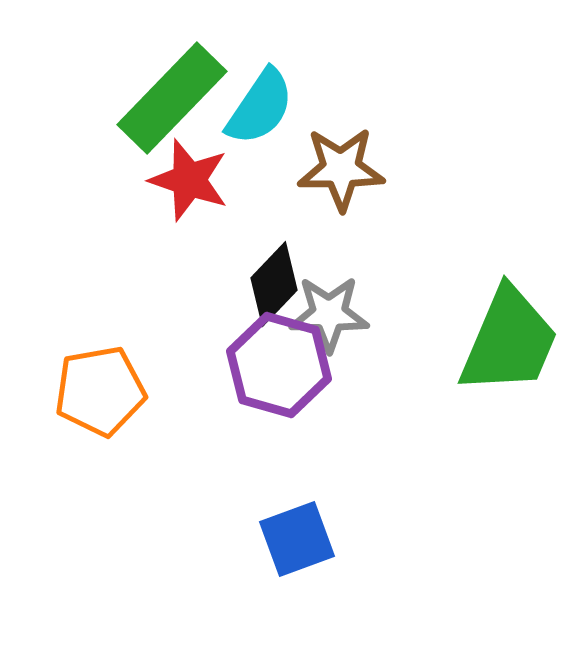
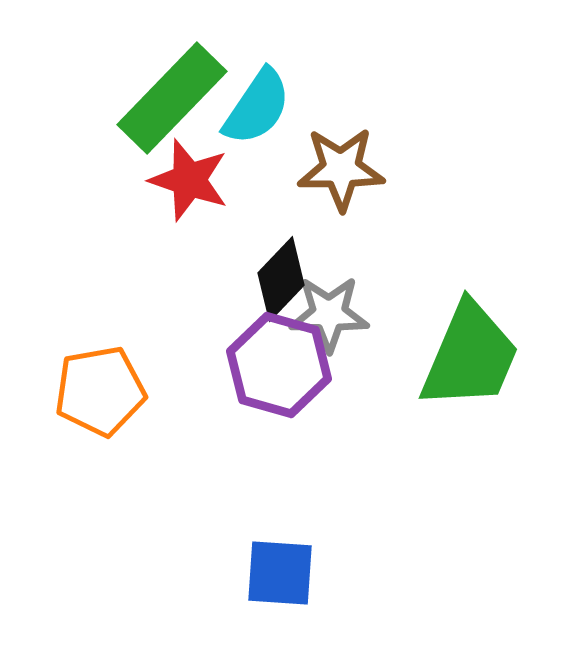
cyan semicircle: moved 3 px left
black diamond: moved 7 px right, 5 px up
green trapezoid: moved 39 px left, 15 px down
blue square: moved 17 px left, 34 px down; rotated 24 degrees clockwise
